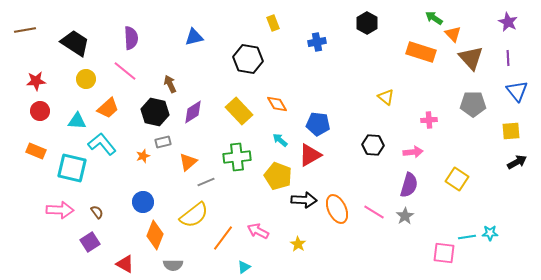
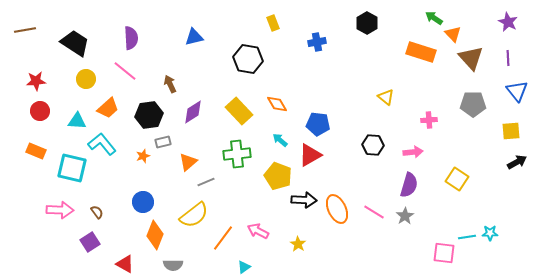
black hexagon at (155, 112): moved 6 px left, 3 px down; rotated 20 degrees counterclockwise
green cross at (237, 157): moved 3 px up
